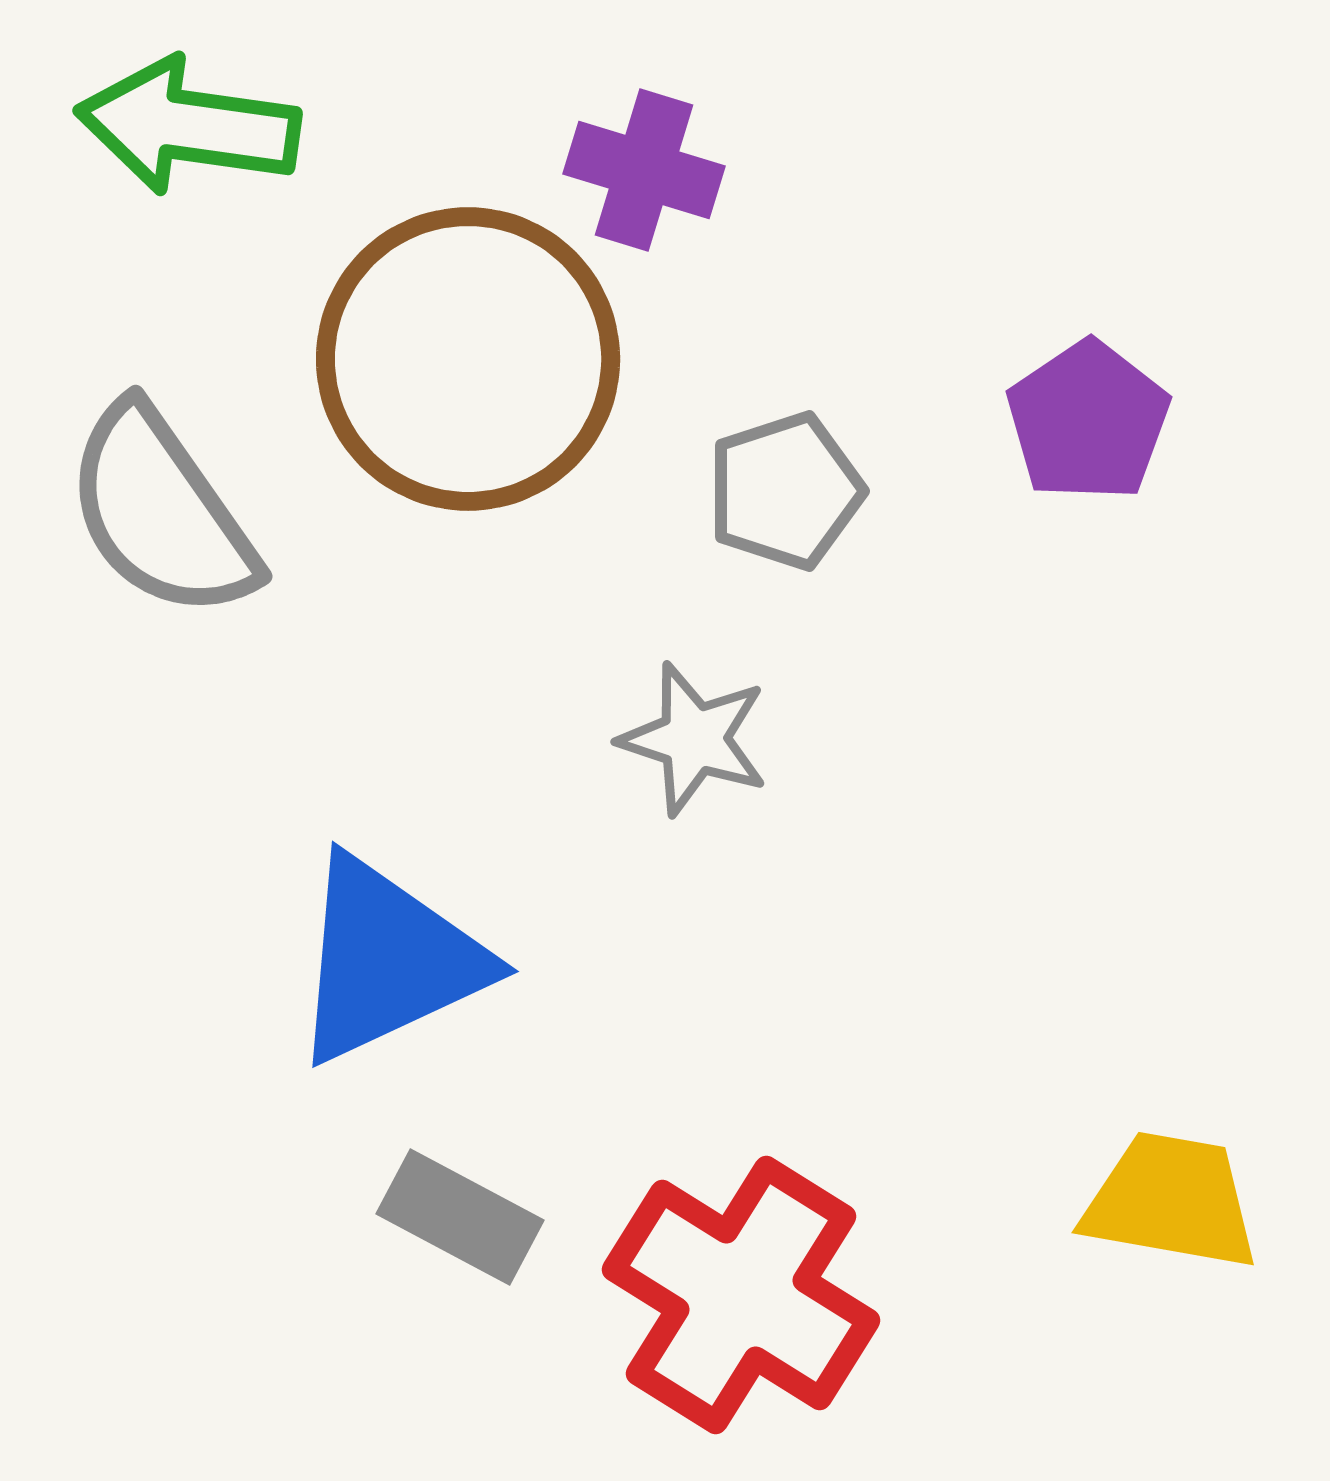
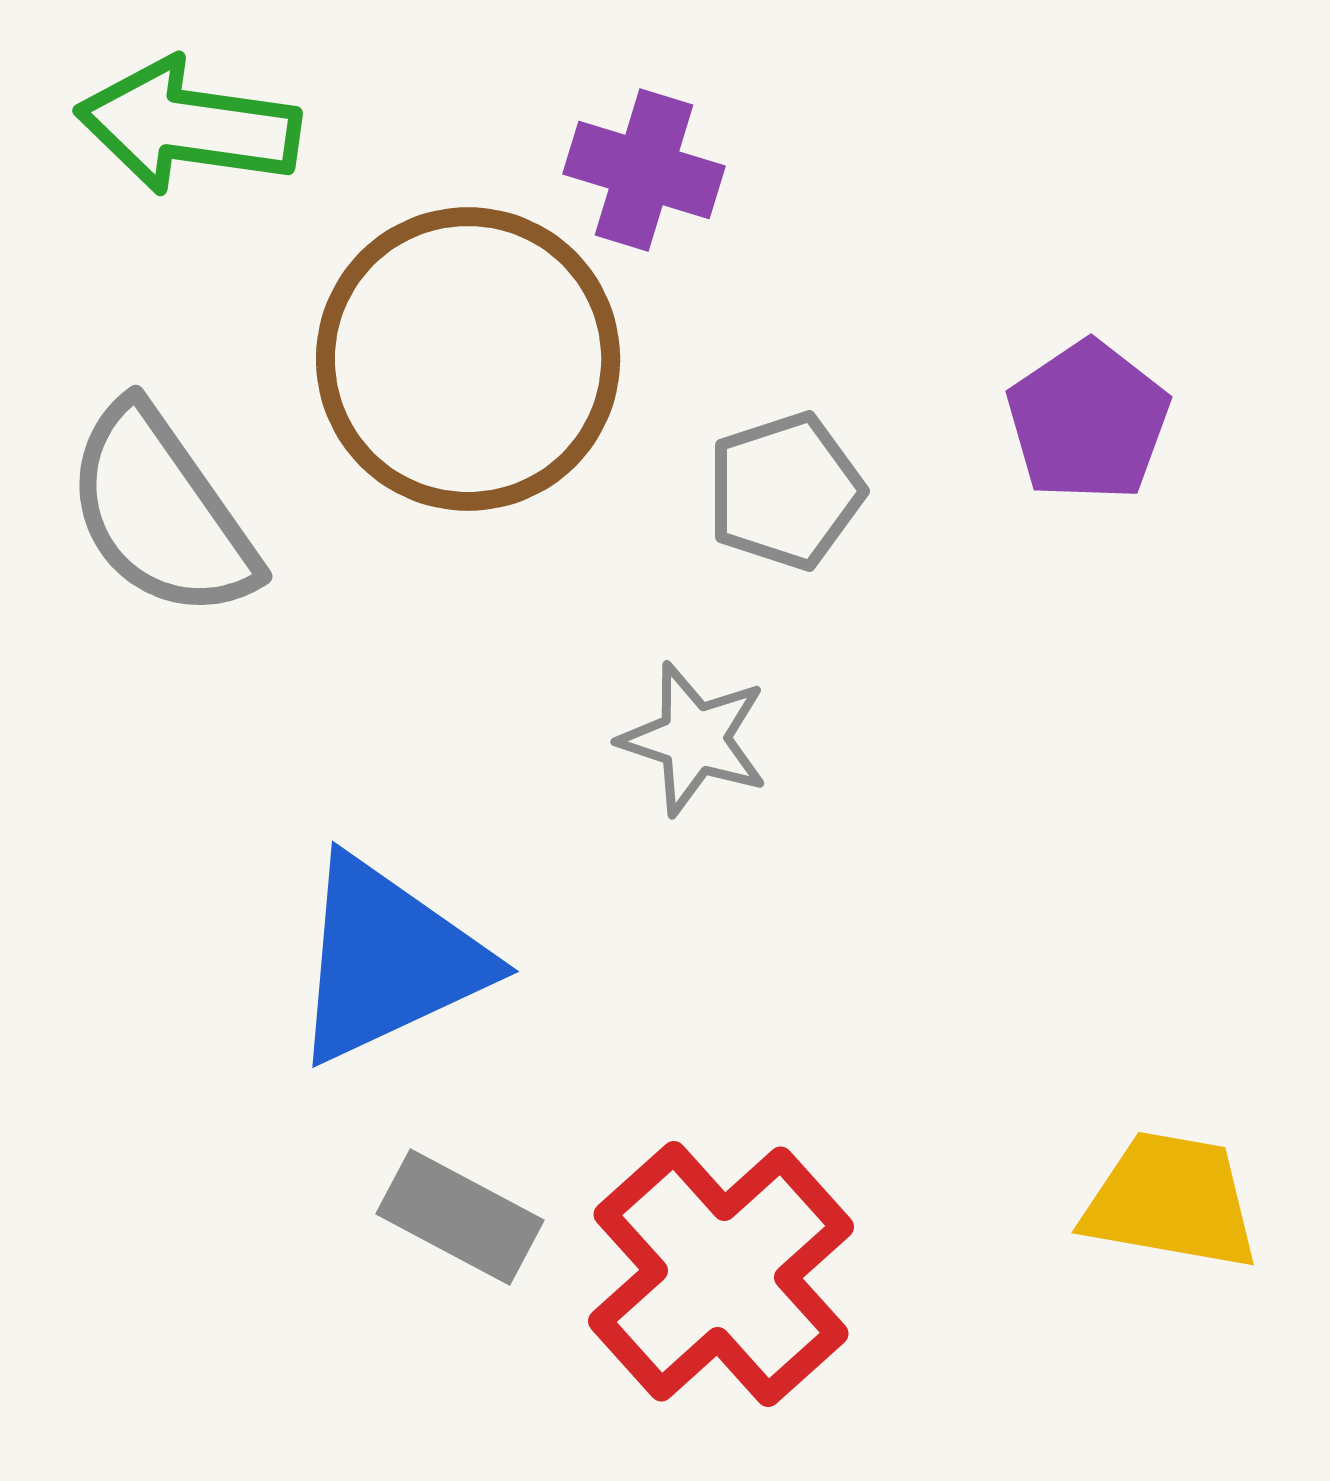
red cross: moved 20 px left, 21 px up; rotated 16 degrees clockwise
